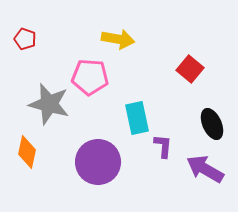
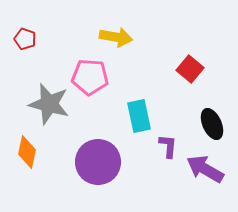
yellow arrow: moved 2 px left, 2 px up
cyan rectangle: moved 2 px right, 2 px up
purple L-shape: moved 5 px right
